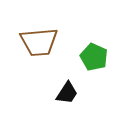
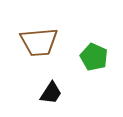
black trapezoid: moved 16 px left
